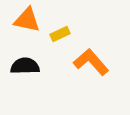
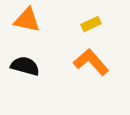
yellow rectangle: moved 31 px right, 10 px up
black semicircle: rotated 16 degrees clockwise
